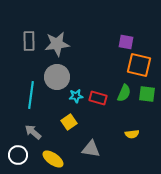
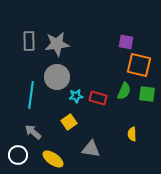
green semicircle: moved 2 px up
yellow semicircle: rotated 96 degrees clockwise
